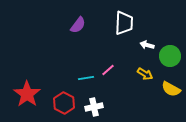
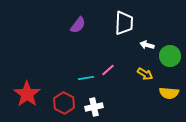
yellow semicircle: moved 2 px left, 4 px down; rotated 24 degrees counterclockwise
